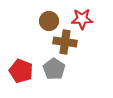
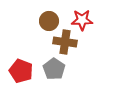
red star: moved 1 px down
